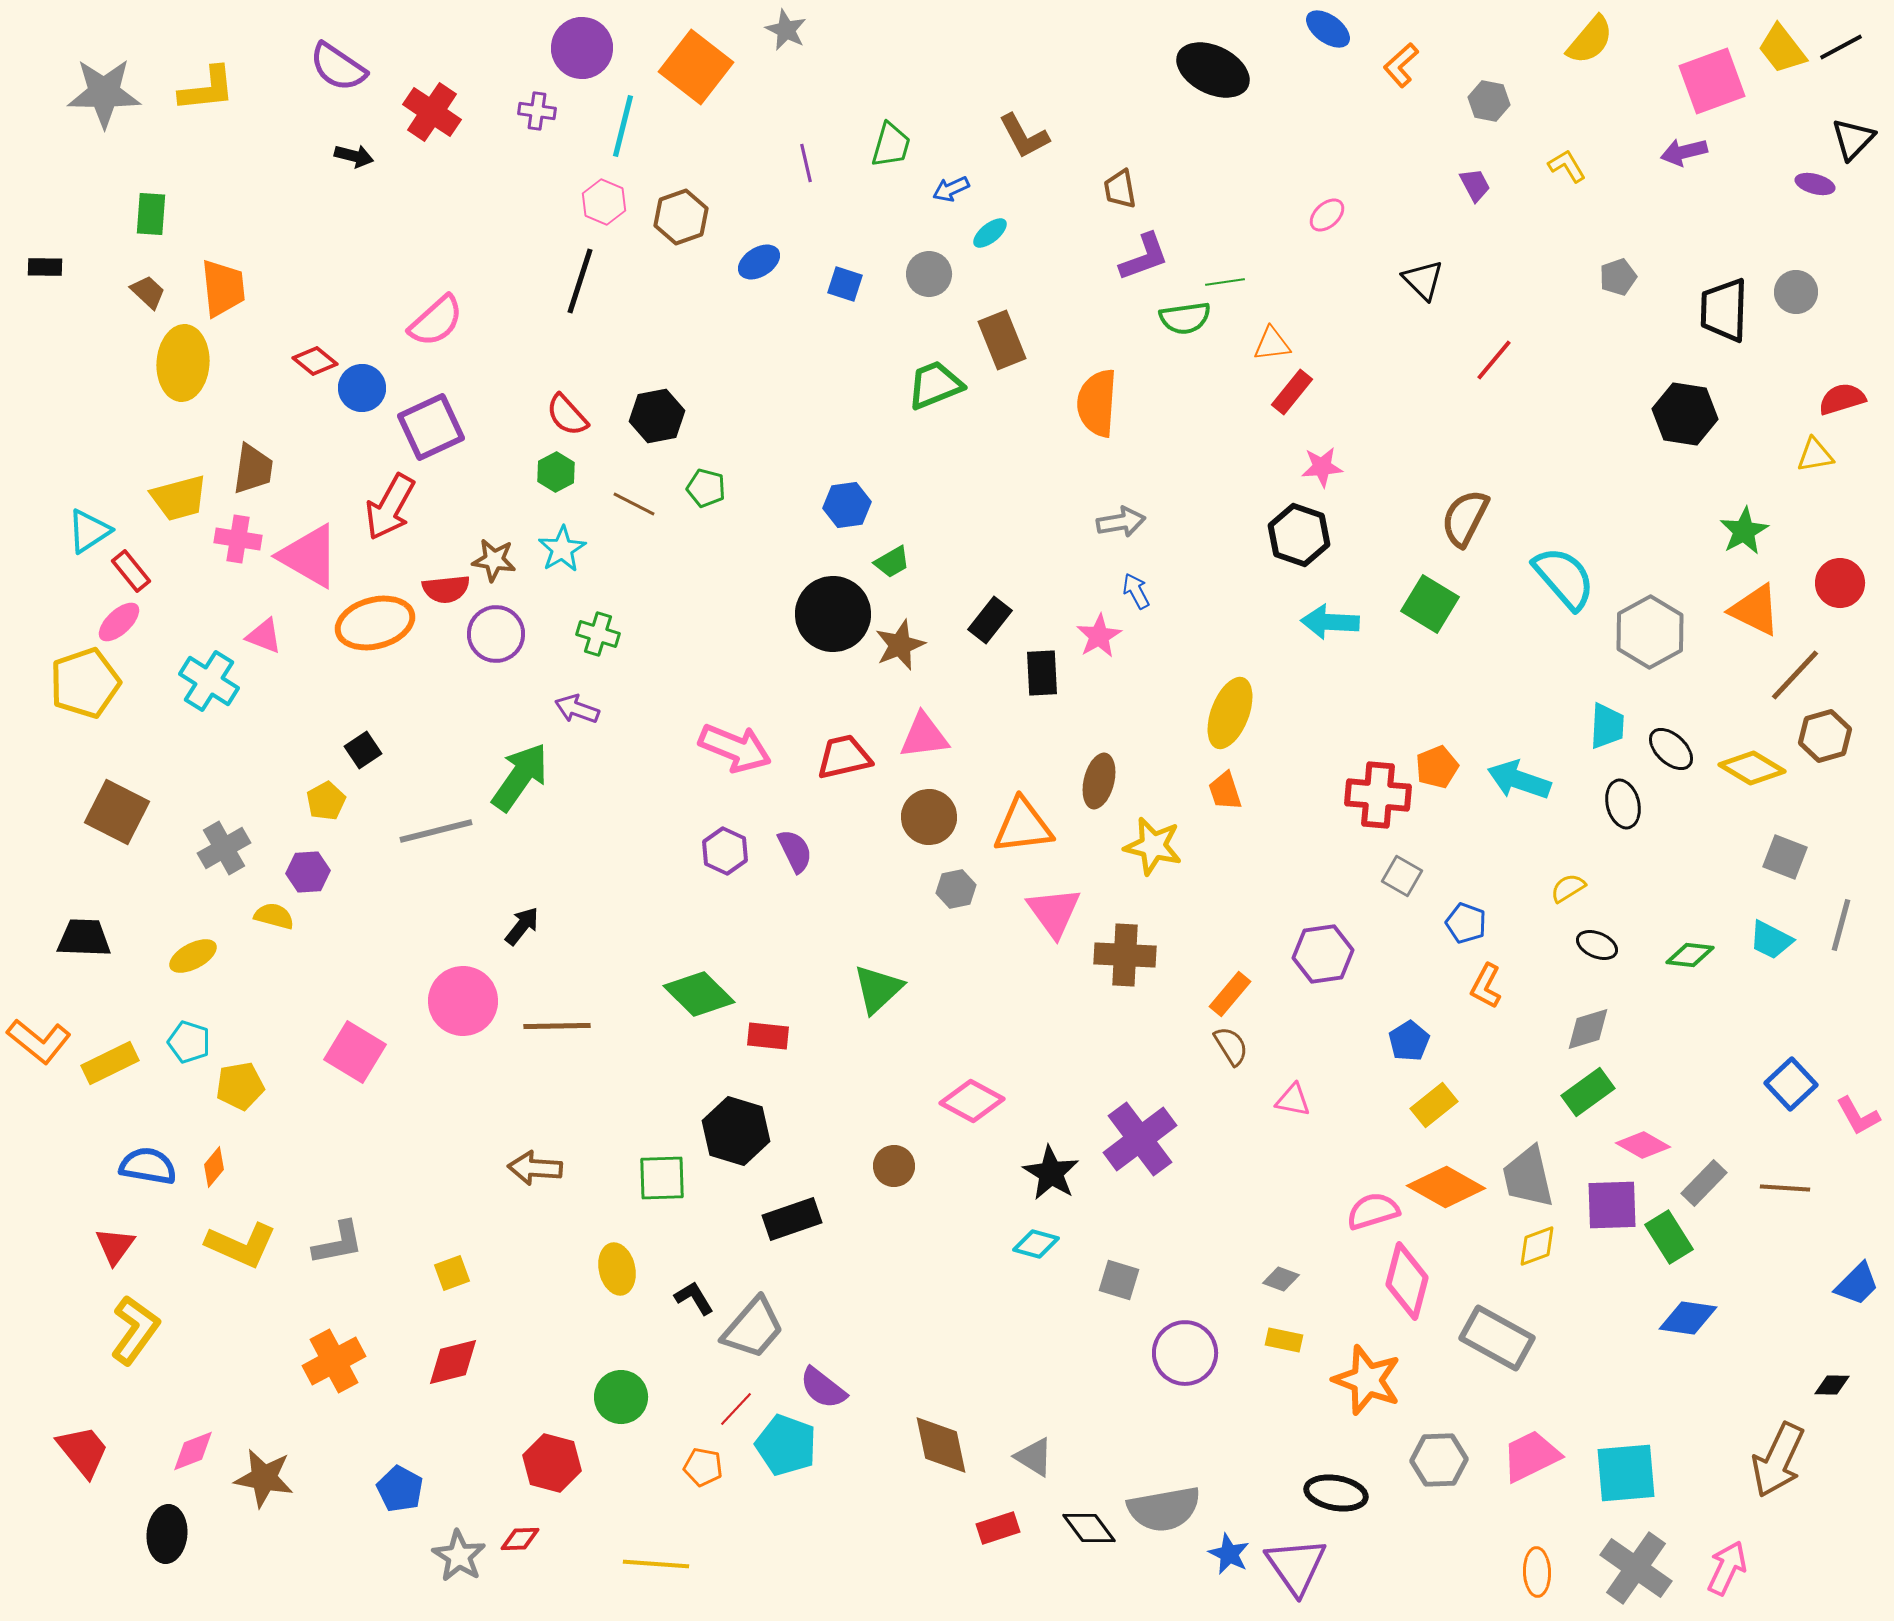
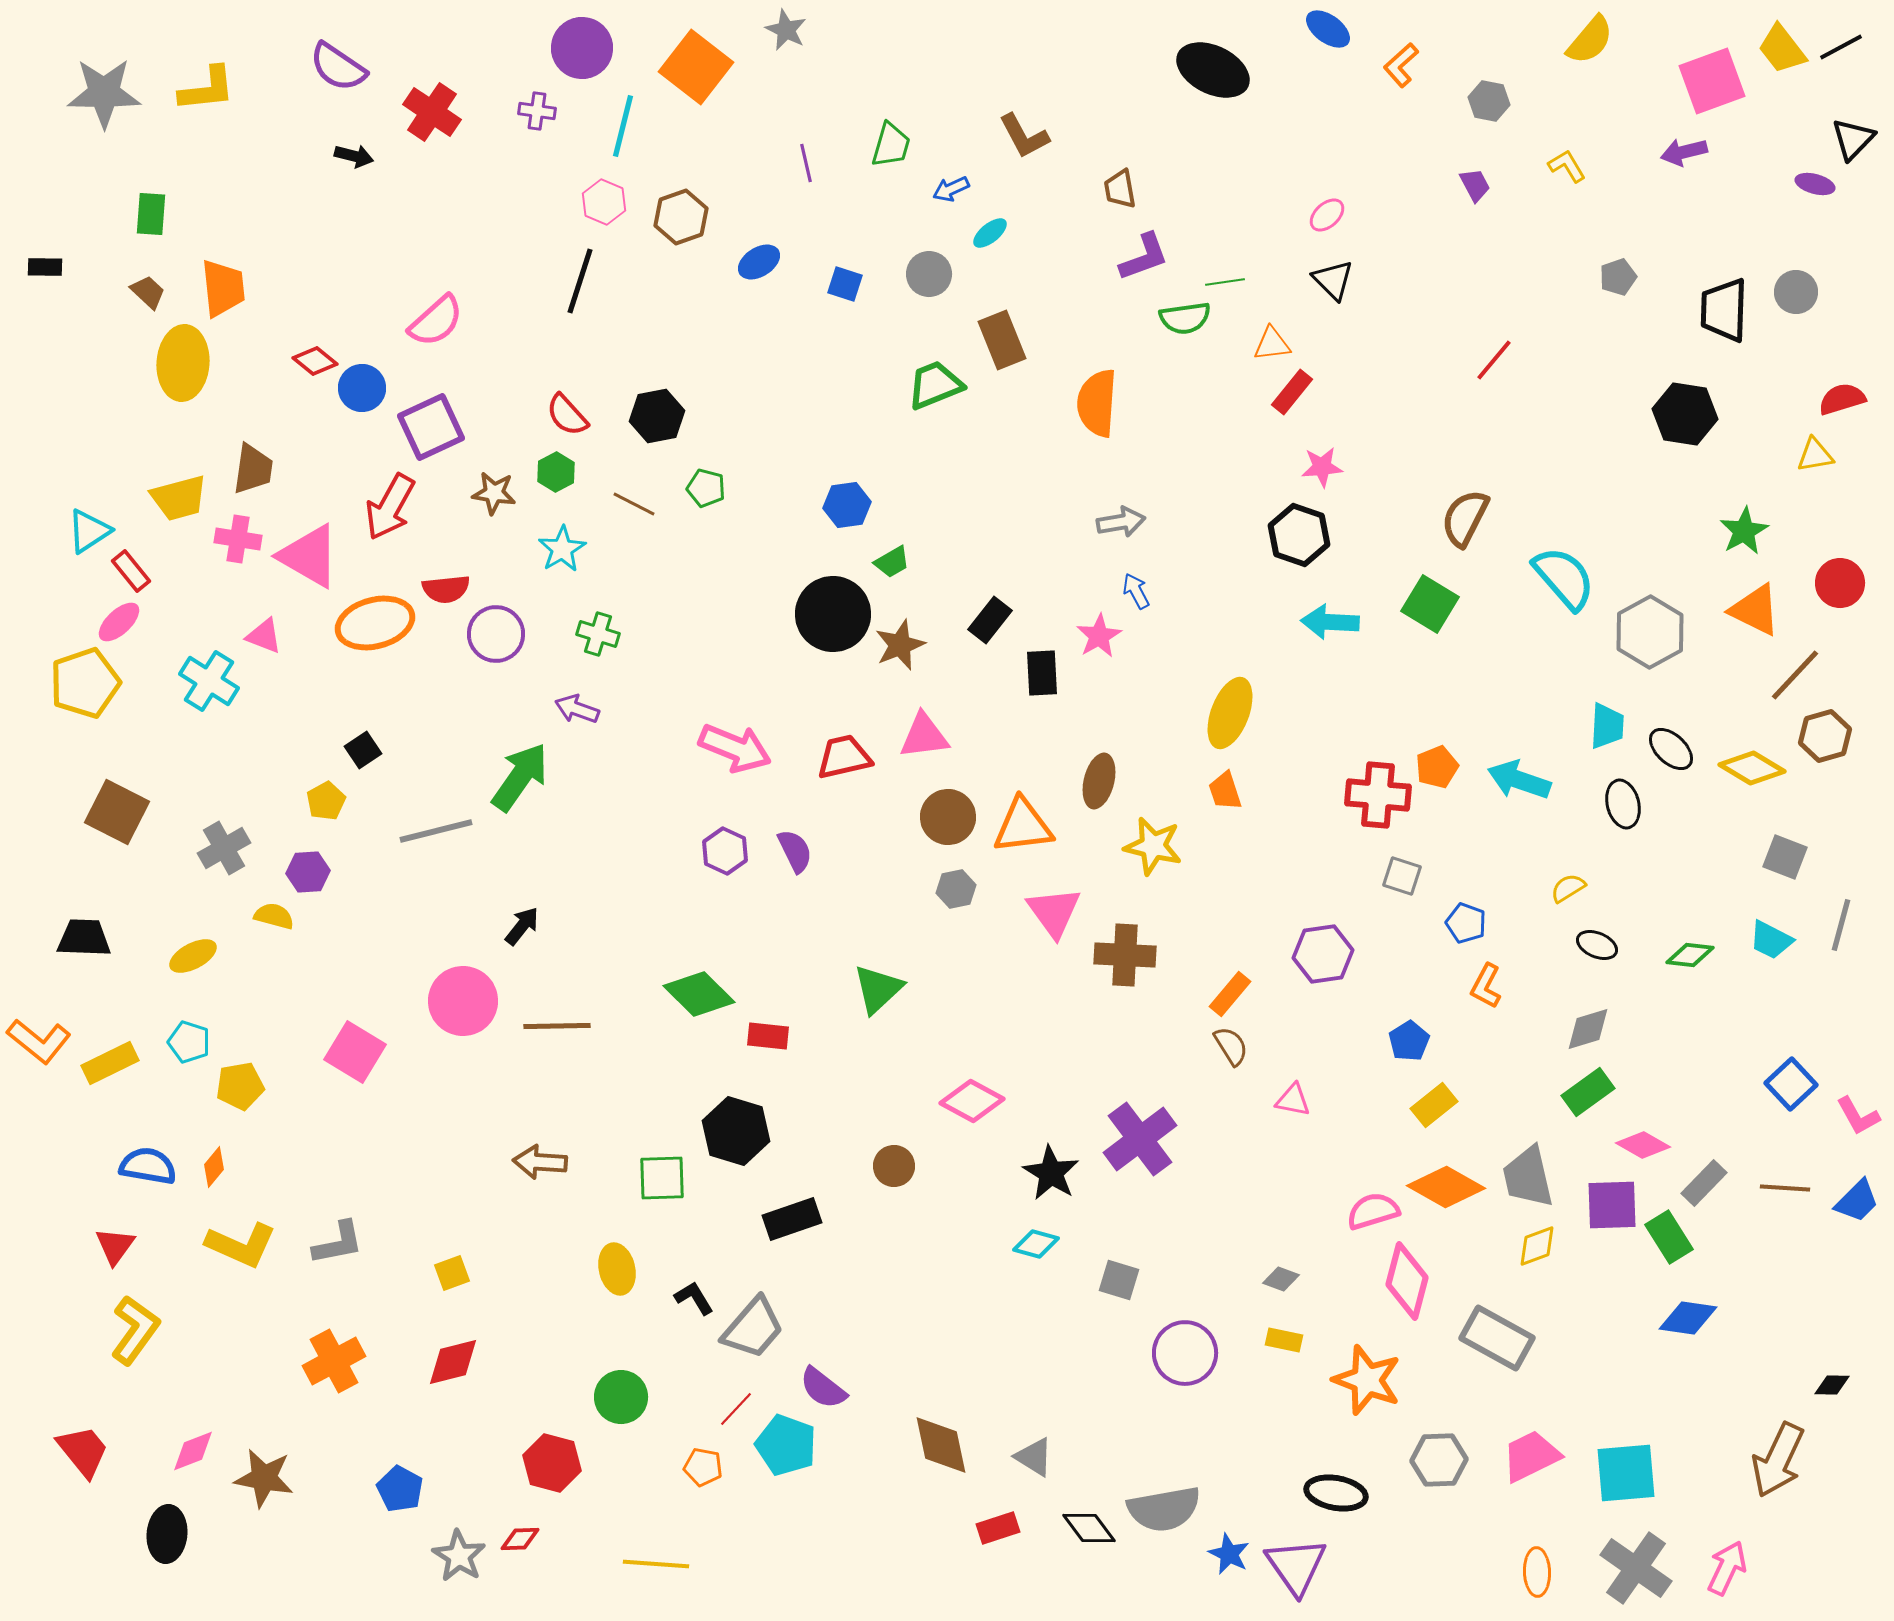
black triangle at (1423, 280): moved 90 px left
brown star at (494, 560): moved 67 px up
brown circle at (929, 817): moved 19 px right
gray square at (1402, 876): rotated 12 degrees counterclockwise
brown arrow at (535, 1168): moved 5 px right, 6 px up
blue trapezoid at (1857, 1284): moved 83 px up
